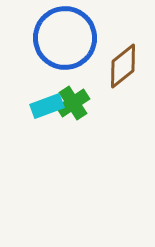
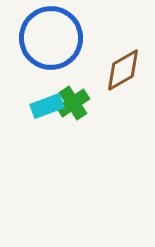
blue circle: moved 14 px left
brown diamond: moved 4 px down; rotated 9 degrees clockwise
